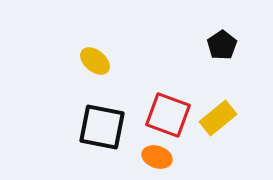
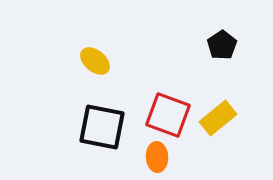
orange ellipse: rotated 68 degrees clockwise
